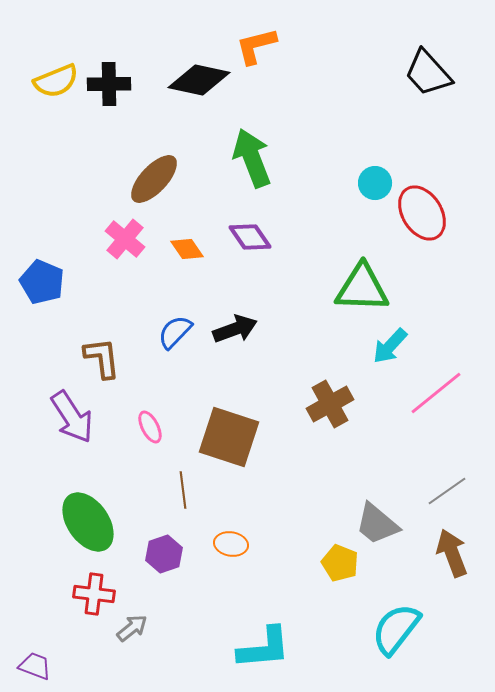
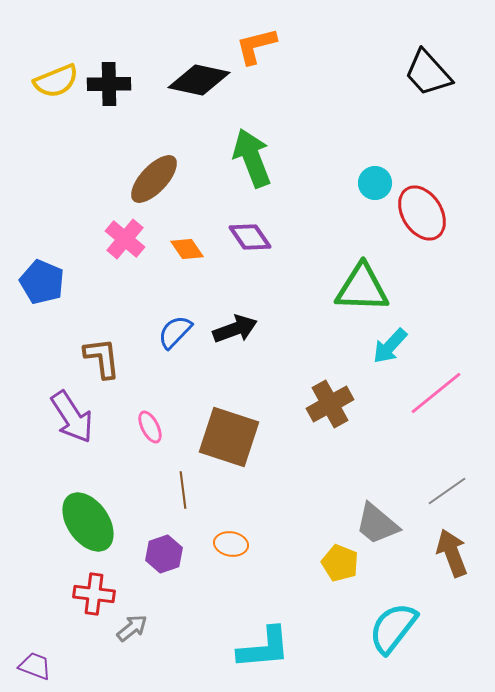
cyan semicircle: moved 3 px left, 1 px up
